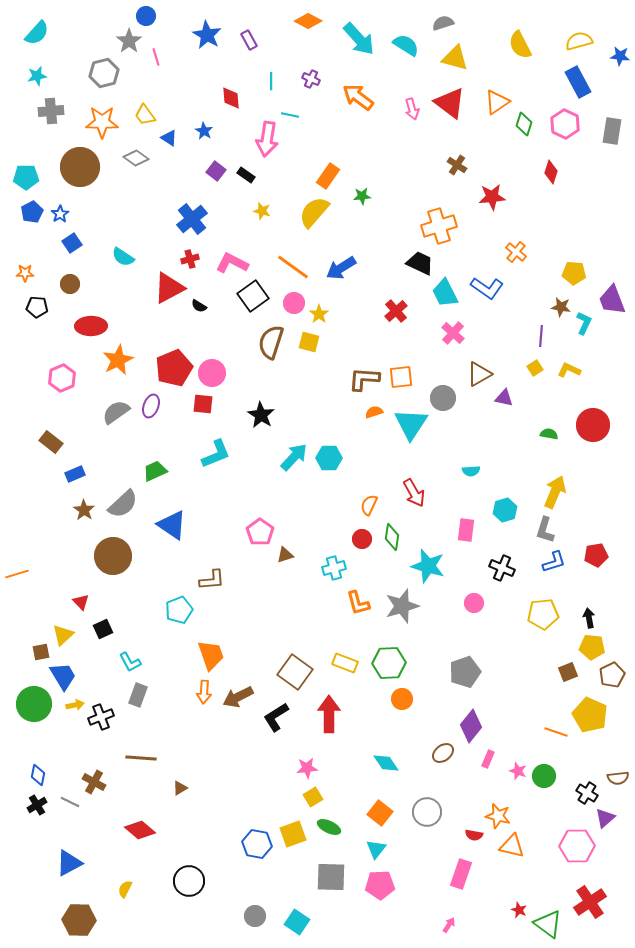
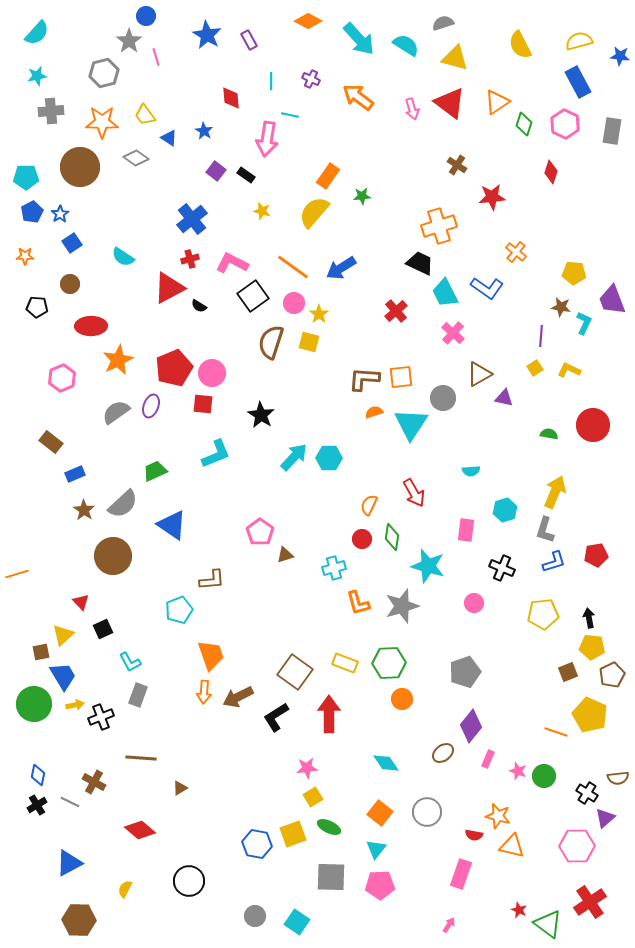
orange star at (25, 273): moved 17 px up
